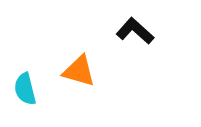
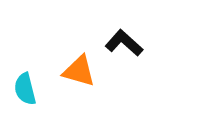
black L-shape: moved 11 px left, 12 px down
